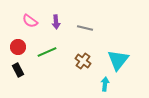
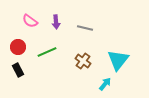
cyan arrow: rotated 32 degrees clockwise
